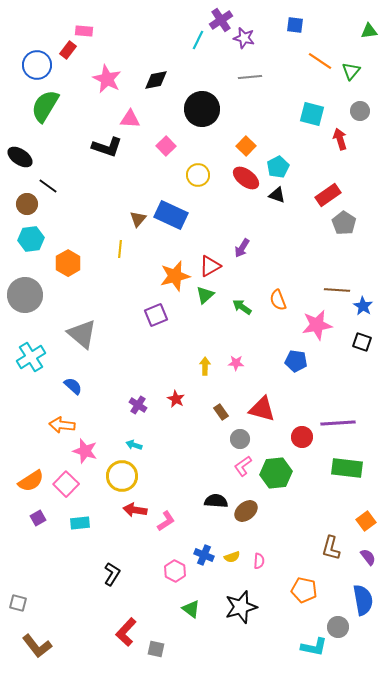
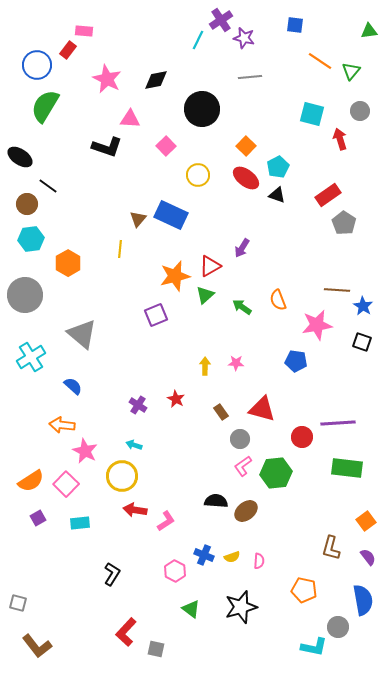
pink star at (85, 451): rotated 10 degrees clockwise
